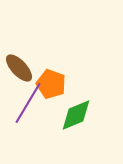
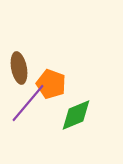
brown ellipse: rotated 32 degrees clockwise
purple line: rotated 9 degrees clockwise
